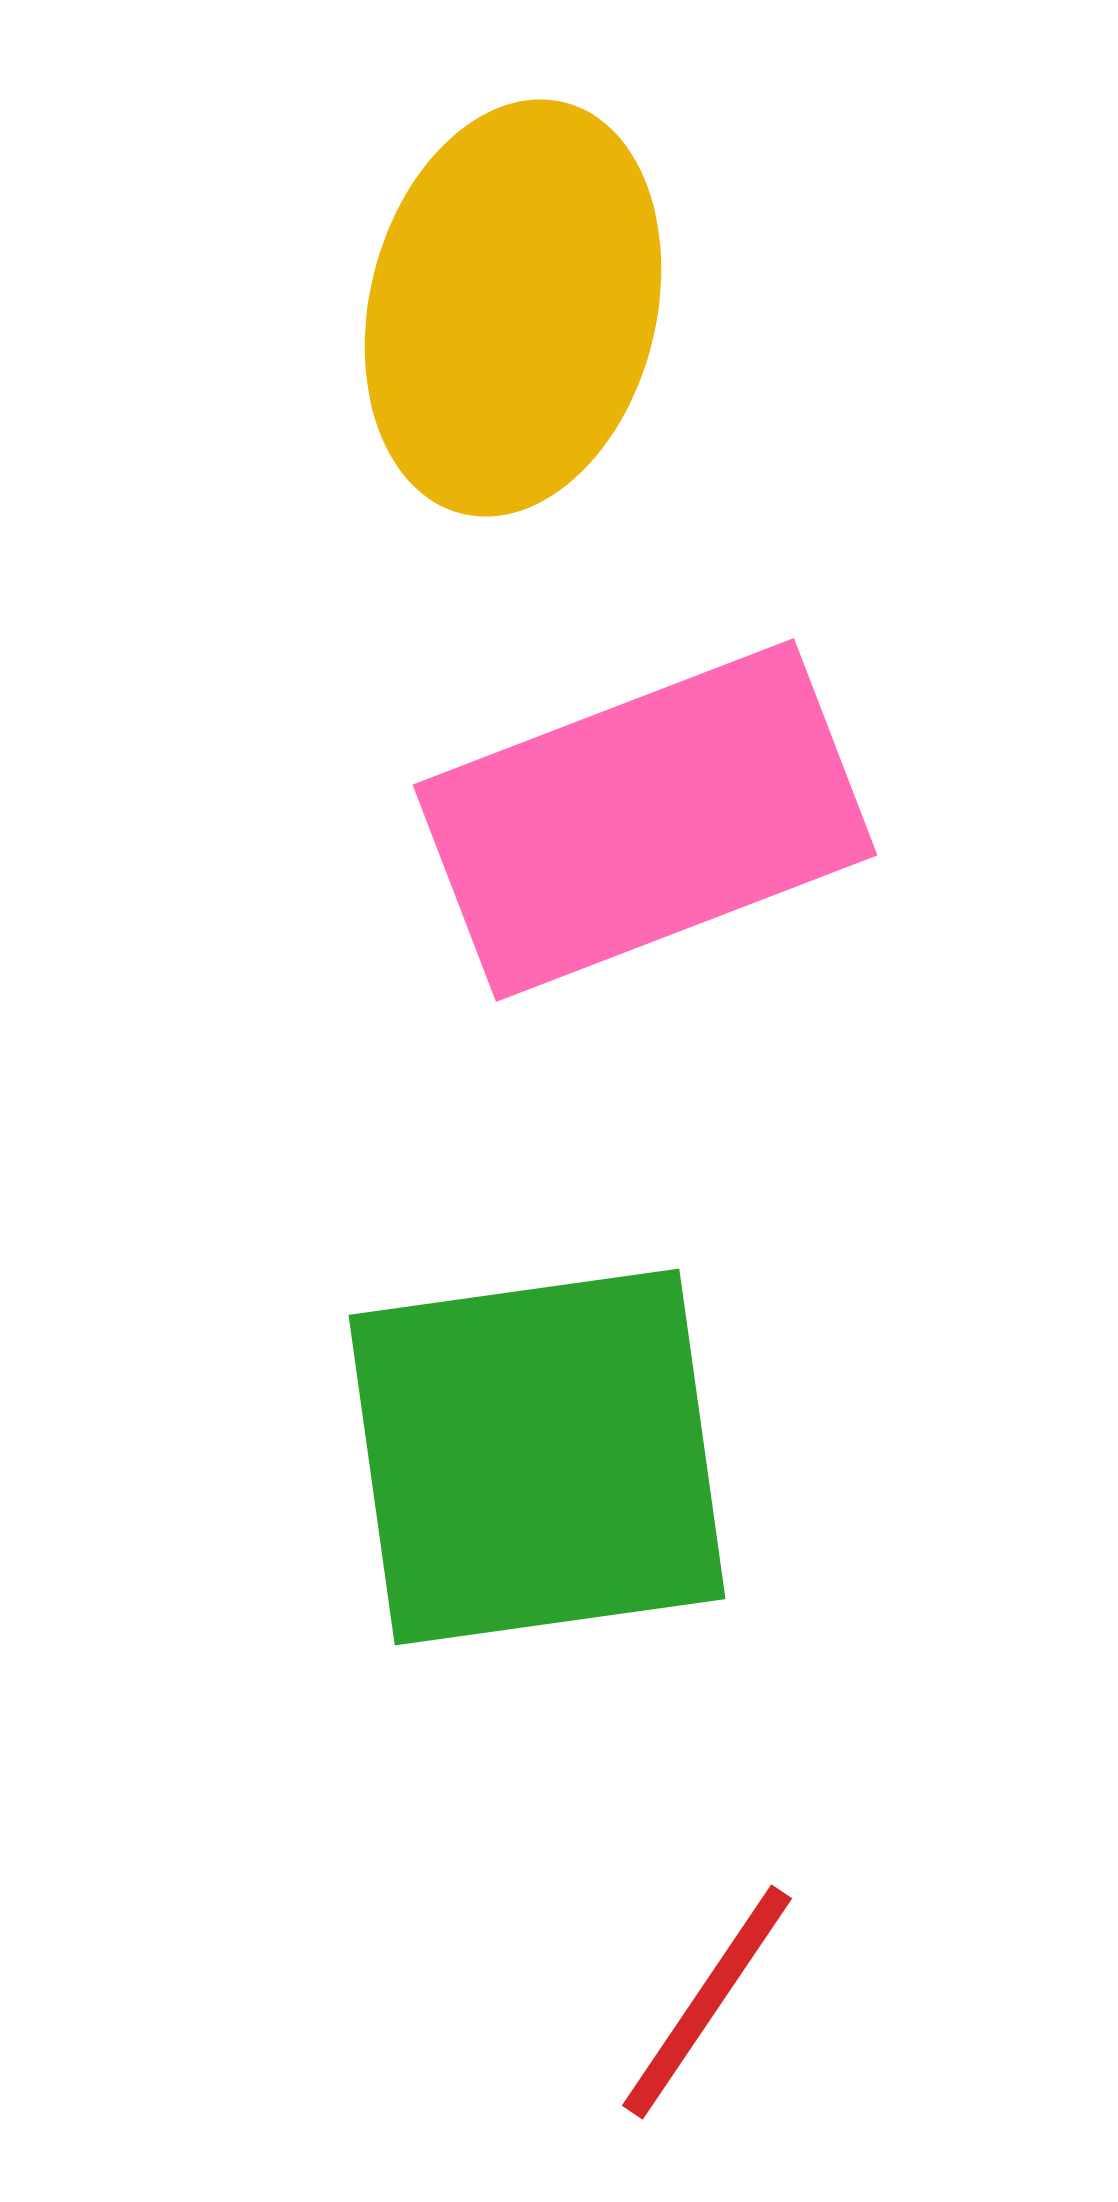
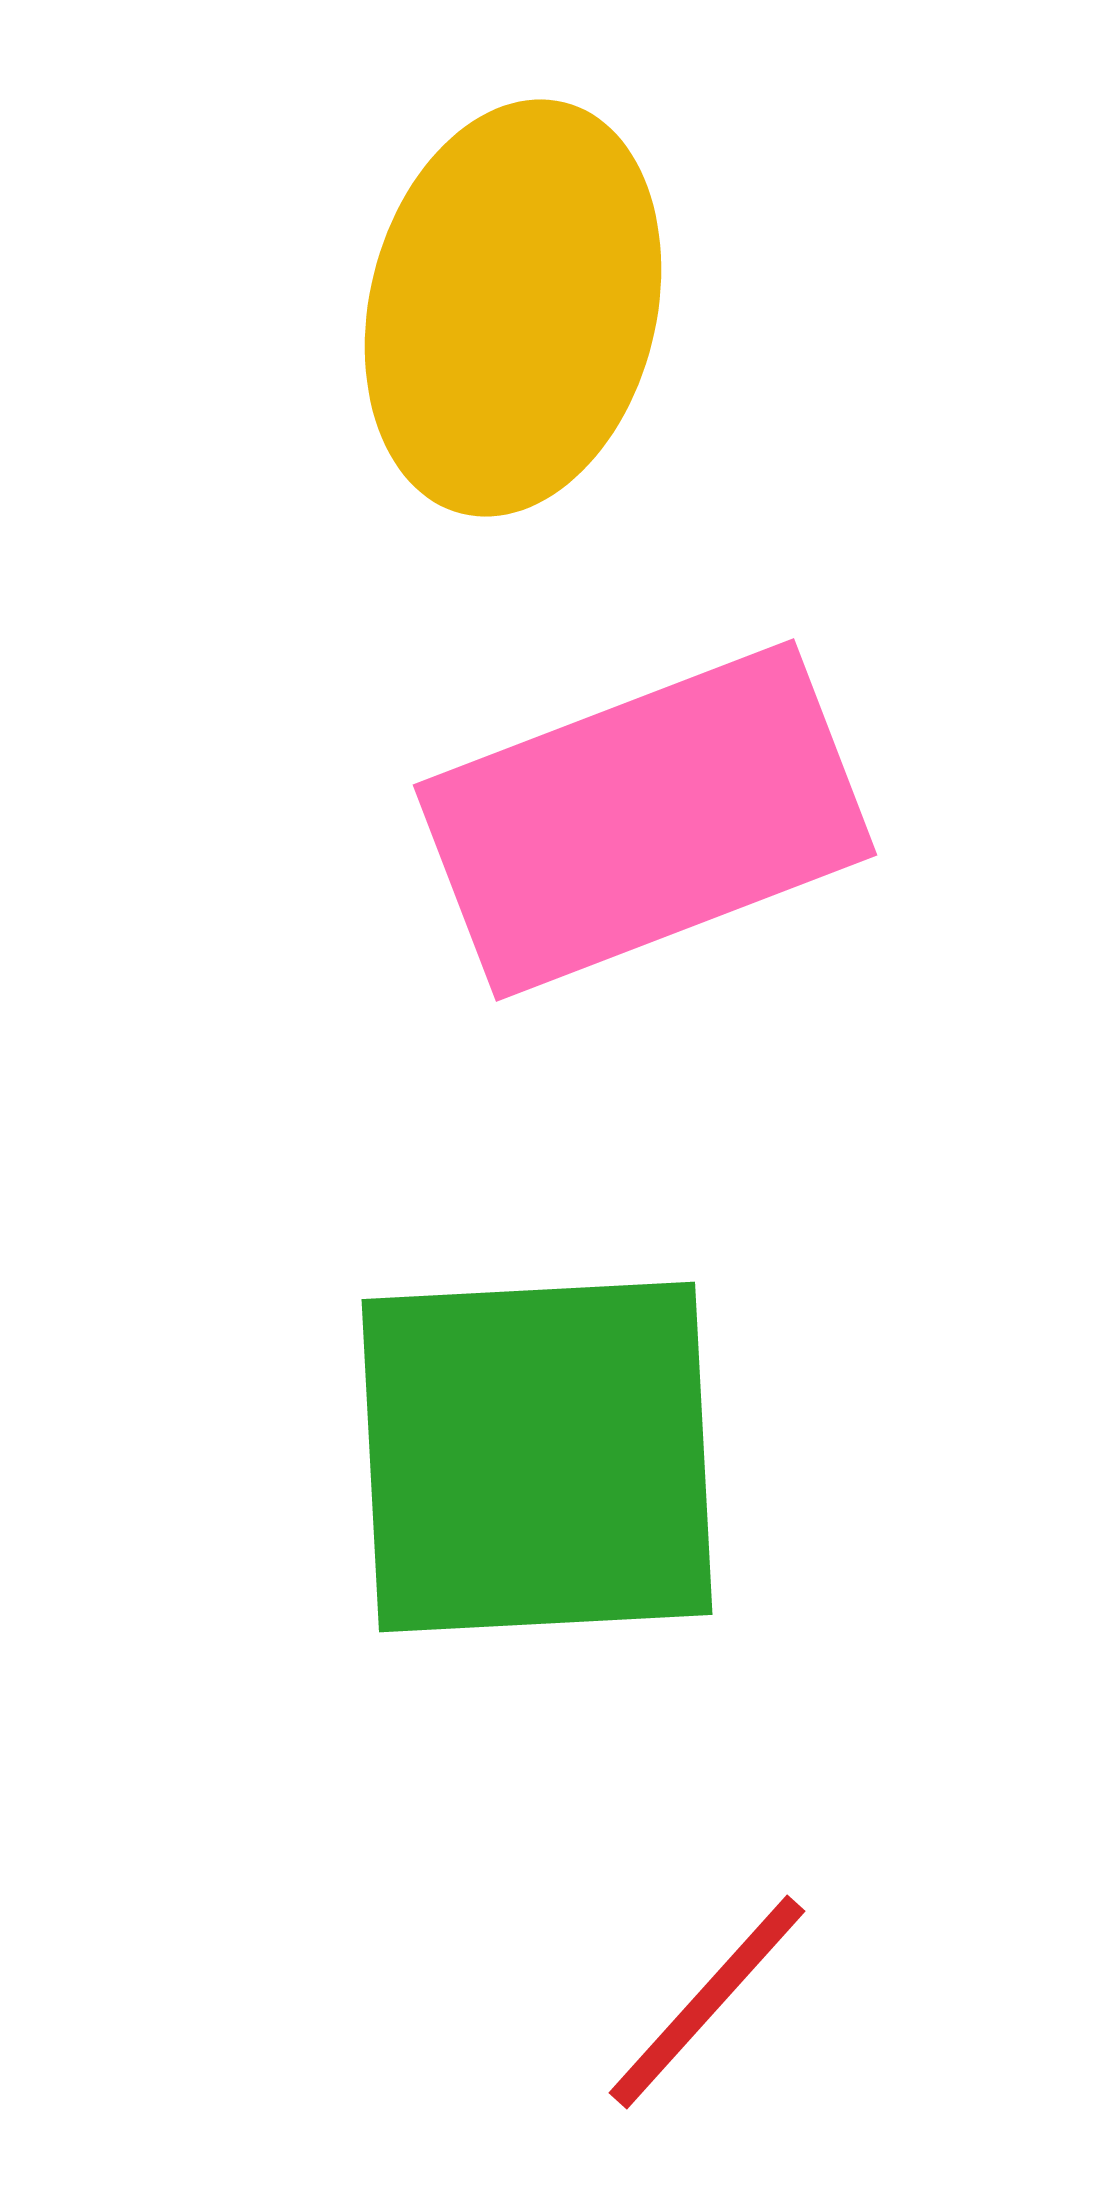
green square: rotated 5 degrees clockwise
red line: rotated 8 degrees clockwise
